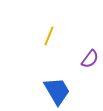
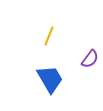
blue trapezoid: moved 7 px left, 12 px up
